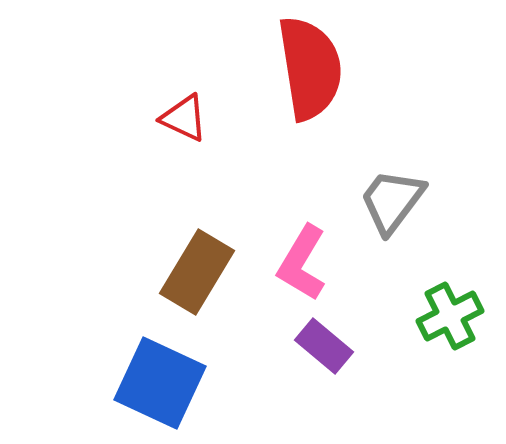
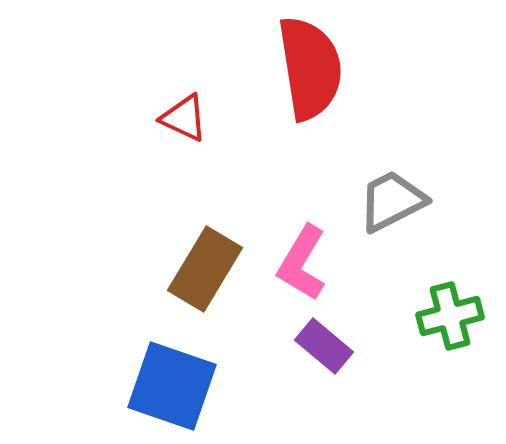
gray trapezoid: rotated 26 degrees clockwise
brown rectangle: moved 8 px right, 3 px up
green cross: rotated 12 degrees clockwise
blue square: moved 12 px right, 3 px down; rotated 6 degrees counterclockwise
